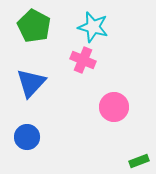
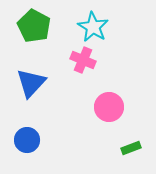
cyan star: rotated 16 degrees clockwise
pink circle: moved 5 px left
blue circle: moved 3 px down
green rectangle: moved 8 px left, 13 px up
